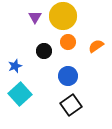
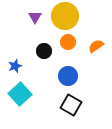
yellow circle: moved 2 px right
black square: rotated 25 degrees counterclockwise
